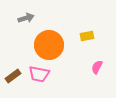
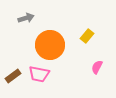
yellow rectangle: rotated 40 degrees counterclockwise
orange circle: moved 1 px right
